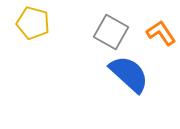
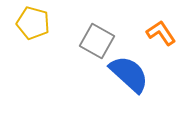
gray square: moved 14 px left, 9 px down
